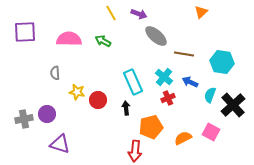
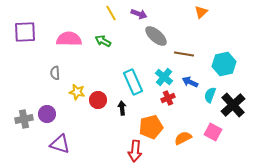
cyan hexagon: moved 2 px right, 2 px down; rotated 20 degrees counterclockwise
black arrow: moved 4 px left
pink square: moved 2 px right
